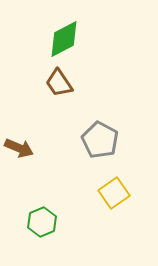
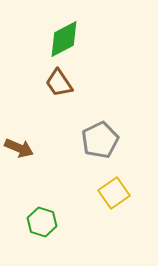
gray pentagon: rotated 18 degrees clockwise
green hexagon: rotated 20 degrees counterclockwise
